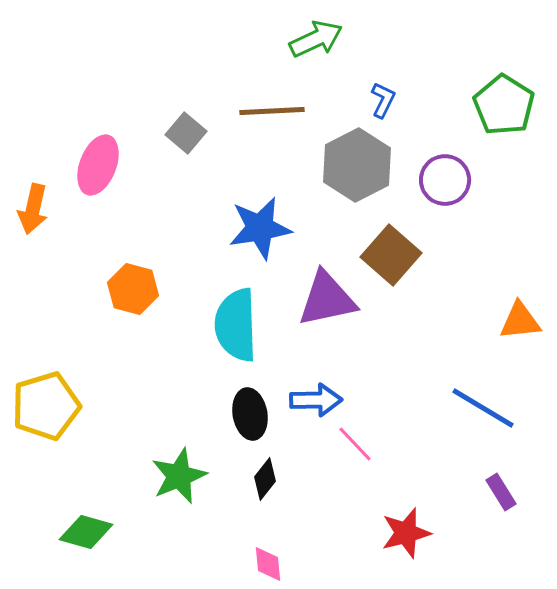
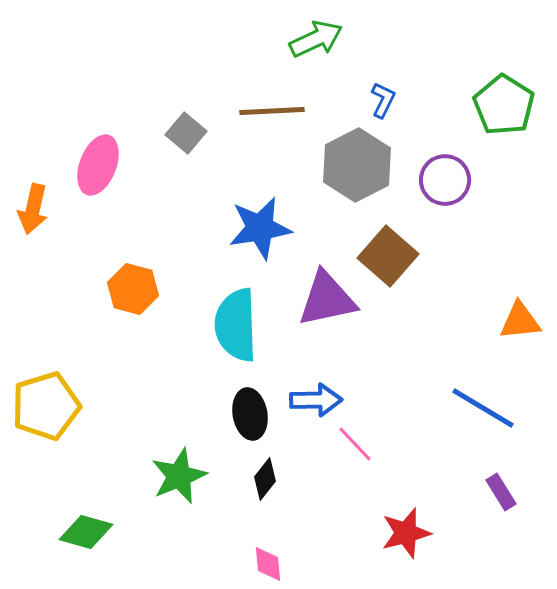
brown square: moved 3 px left, 1 px down
